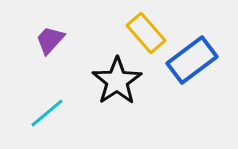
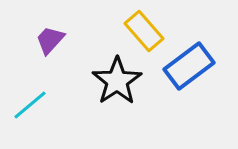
yellow rectangle: moved 2 px left, 2 px up
blue rectangle: moved 3 px left, 6 px down
cyan line: moved 17 px left, 8 px up
